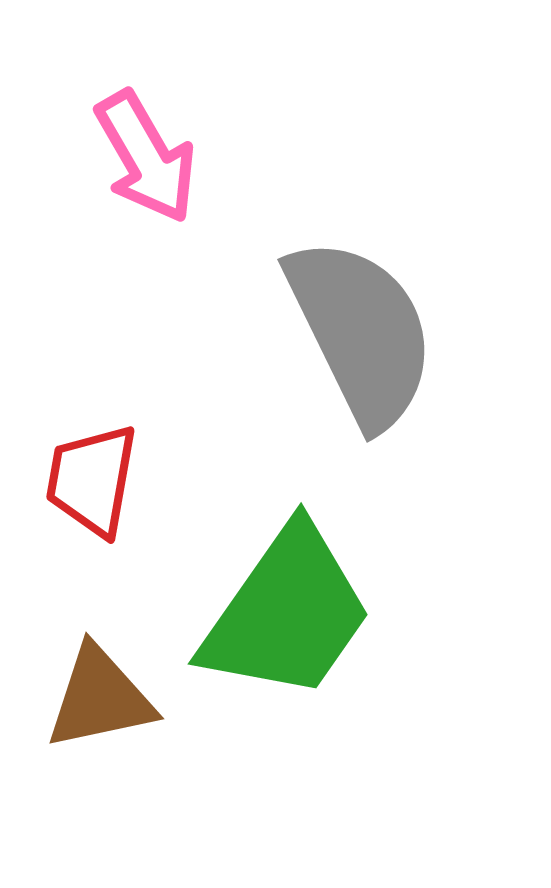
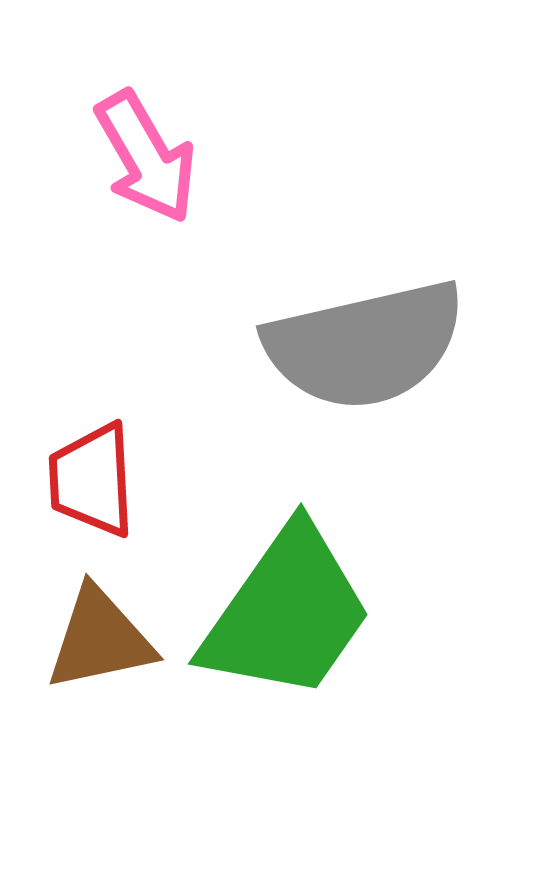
gray semicircle: moved 4 px right, 13 px down; rotated 103 degrees clockwise
red trapezoid: rotated 13 degrees counterclockwise
brown triangle: moved 59 px up
